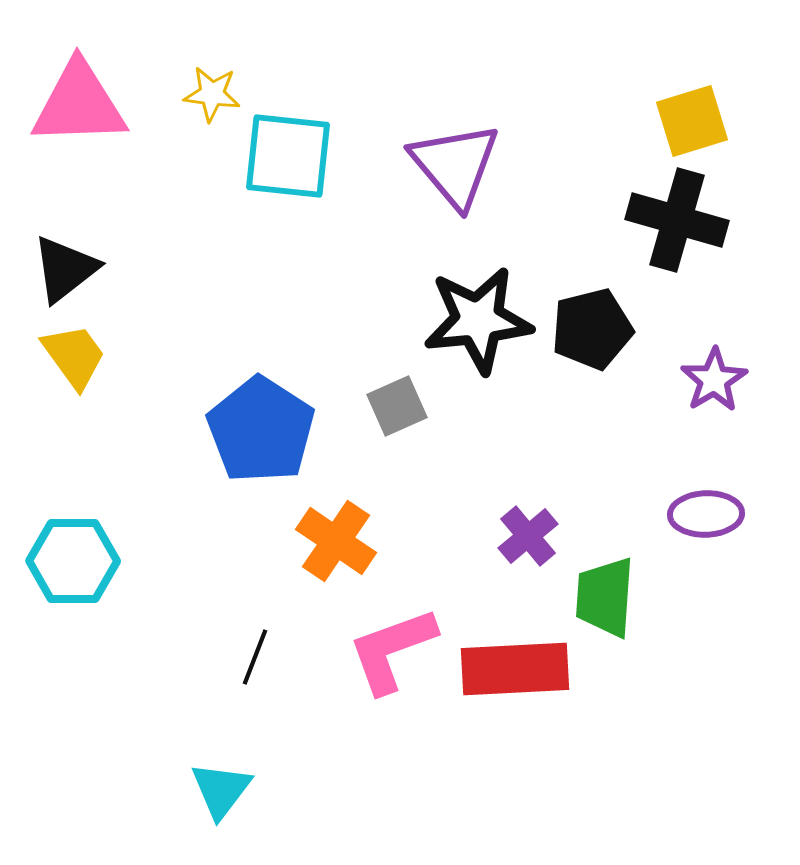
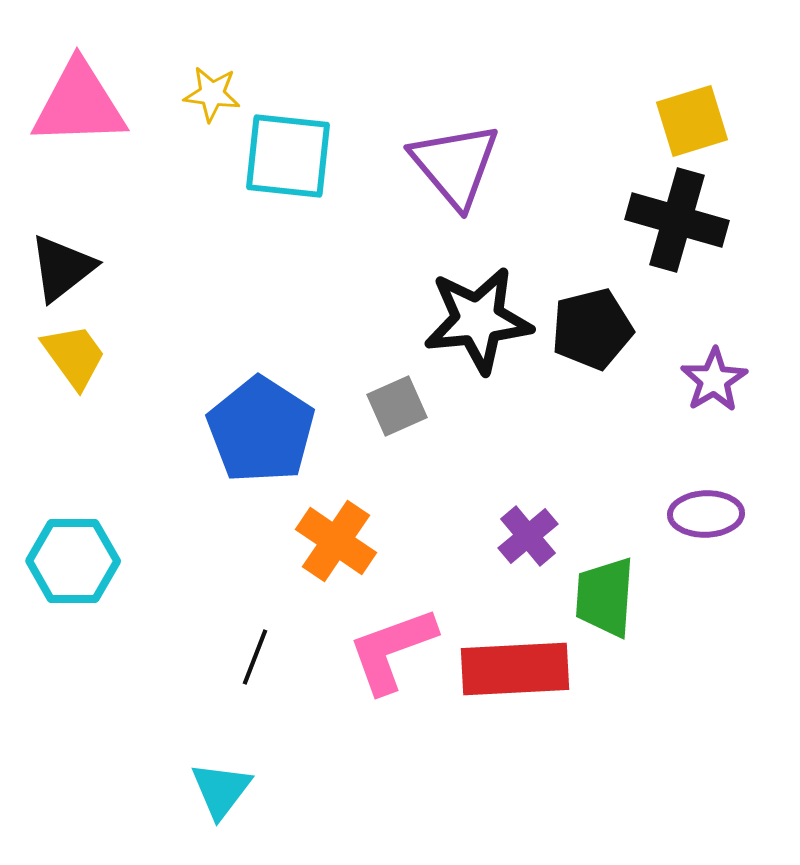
black triangle: moved 3 px left, 1 px up
